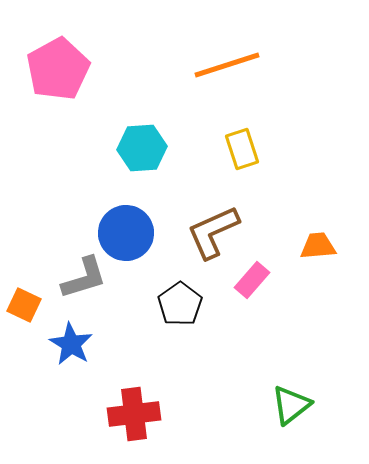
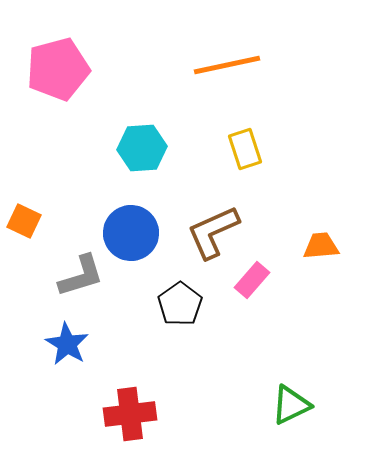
orange line: rotated 6 degrees clockwise
pink pentagon: rotated 14 degrees clockwise
yellow rectangle: moved 3 px right
blue circle: moved 5 px right
orange trapezoid: moved 3 px right
gray L-shape: moved 3 px left, 2 px up
orange square: moved 84 px up
blue star: moved 4 px left
green triangle: rotated 12 degrees clockwise
red cross: moved 4 px left
